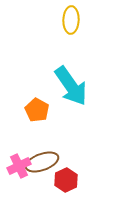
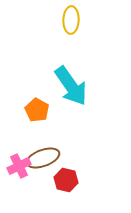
brown ellipse: moved 1 px right, 4 px up
red hexagon: rotated 20 degrees counterclockwise
